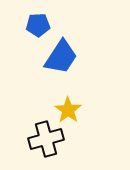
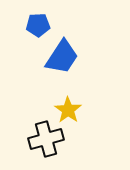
blue trapezoid: moved 1 px right
